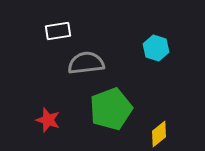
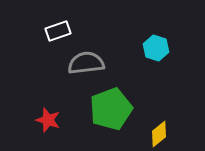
white rectangle: rotated 10 degrees counterclockwise
